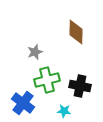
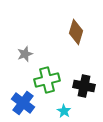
brown diamond: rotated 15 degrees clockwise
gray star: moved 10 px left, 2 px down
black cross: moved 4 px right
cyan star: rotated 24 degrees clockwise
